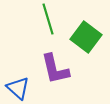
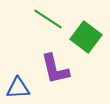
green line: rotated 40 degrees counterclockwise
blue triangle: rotated 45 degrees counterclockwise
